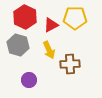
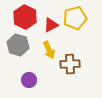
yellow pentagon: rotated 15 degrees counterclockwise
